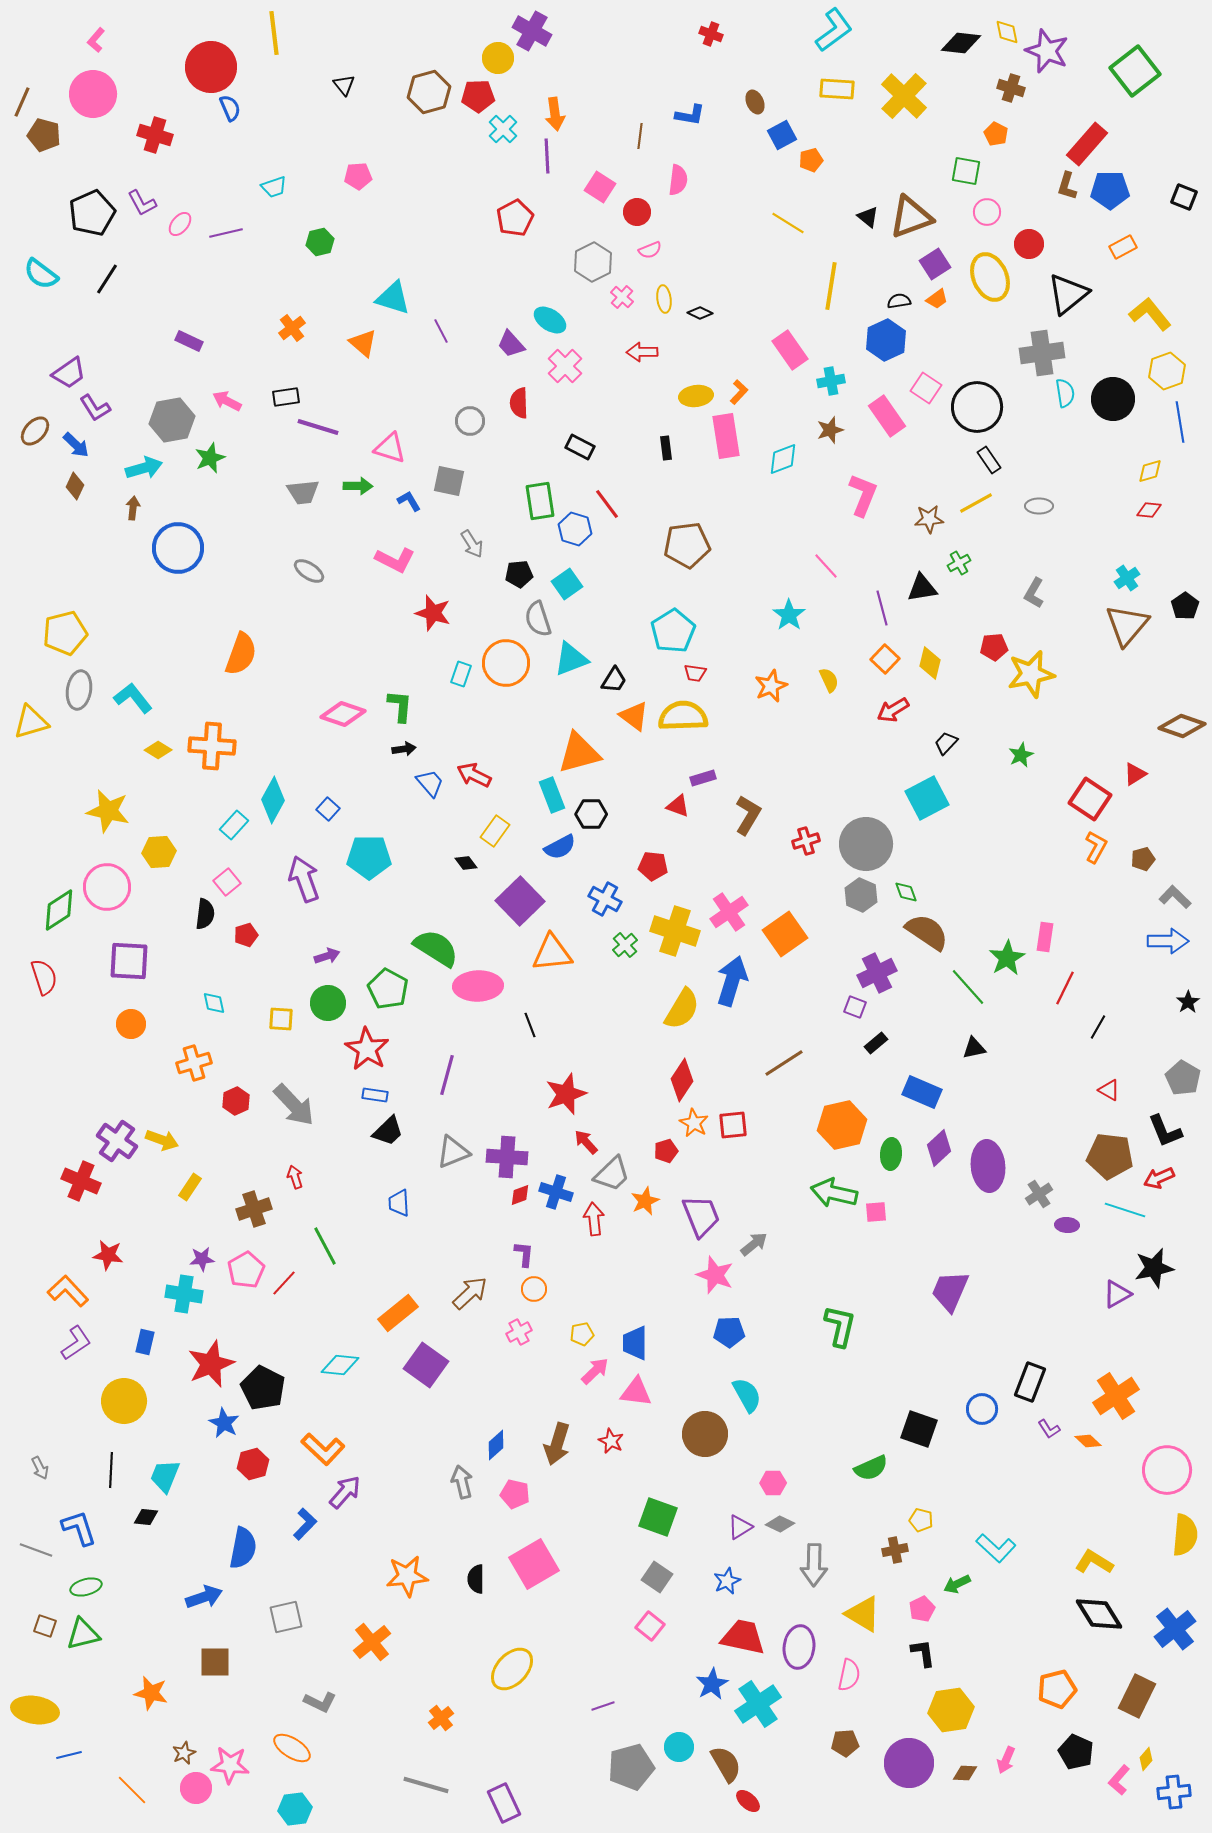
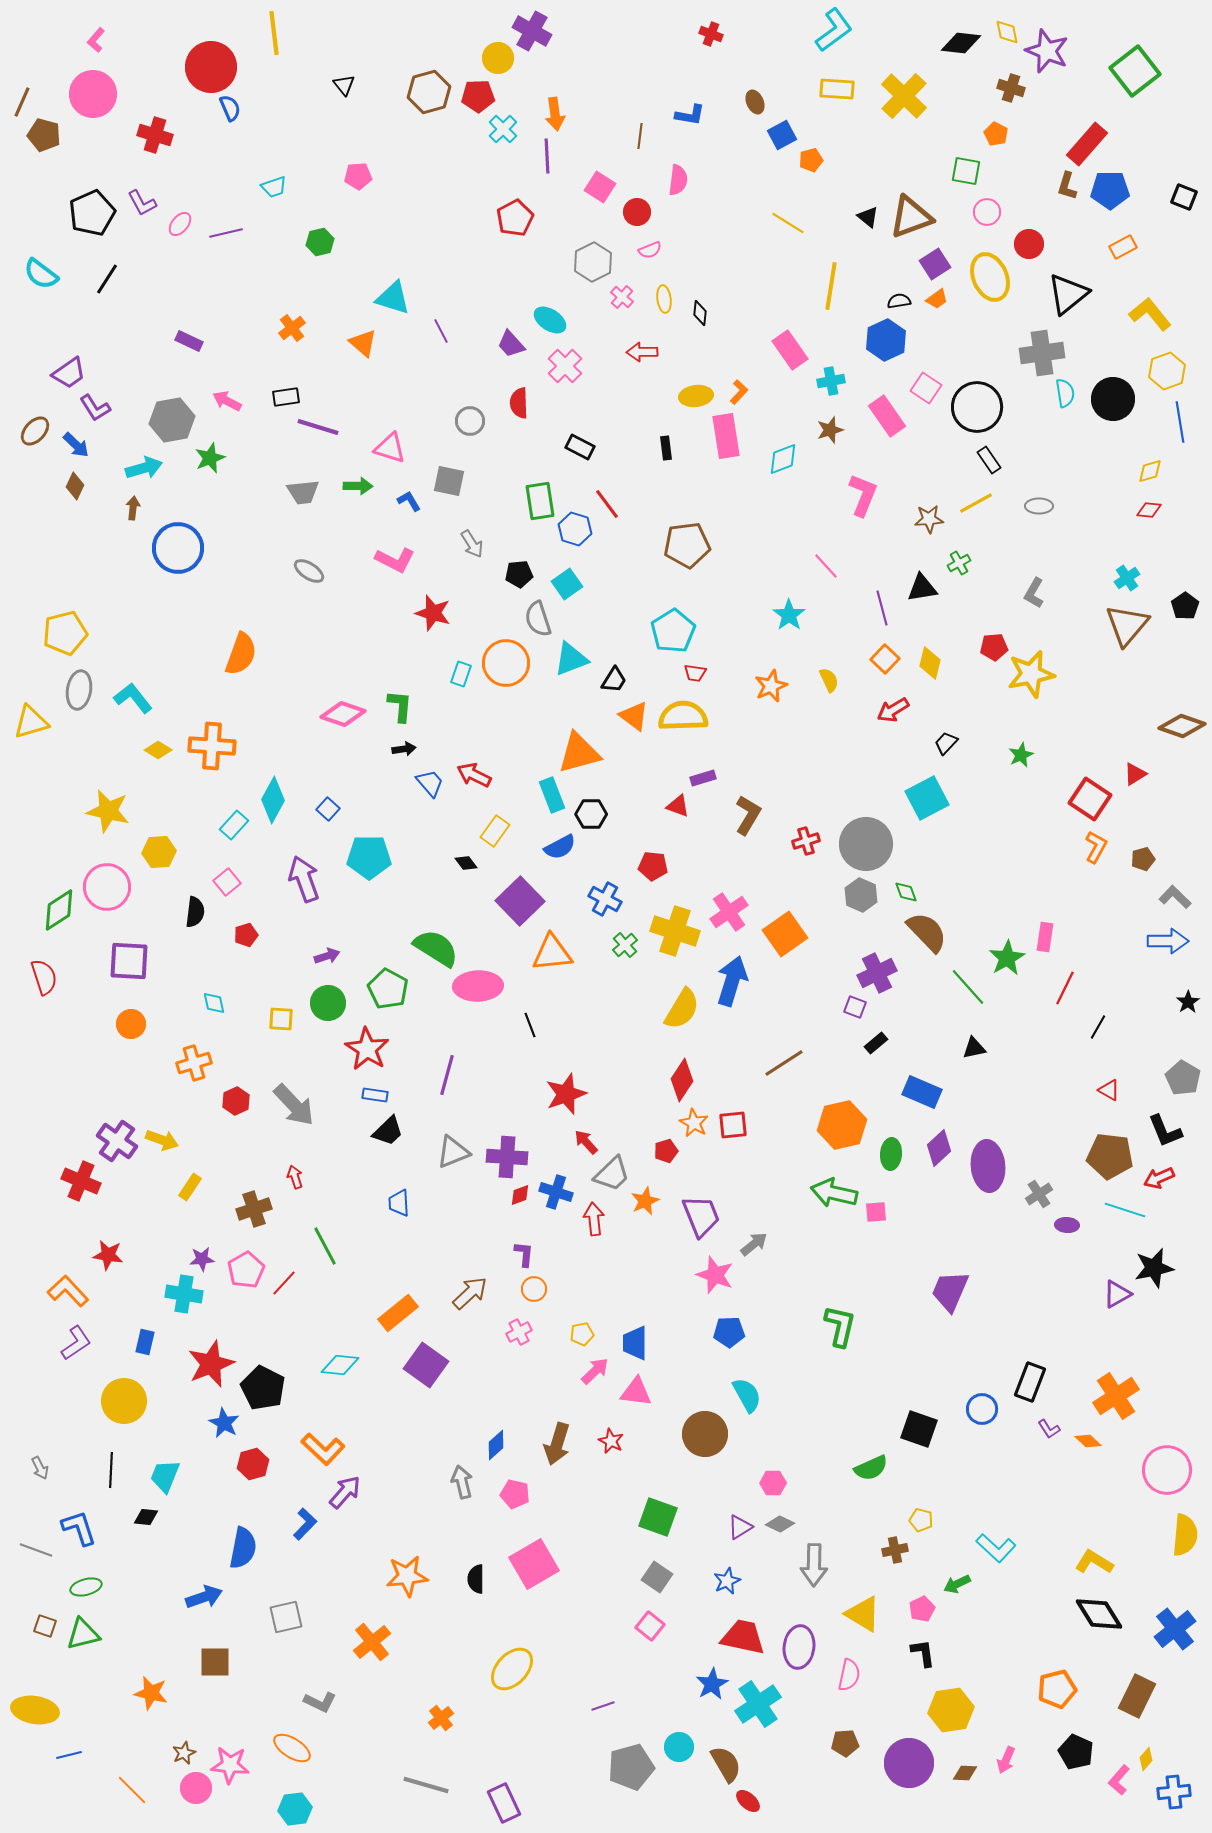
black diamond at (700, 313): rotated 70 degrees clockwise
black semicircle at (205, 914): moved 10 px left, 2 px up
brown semicircle at (927, 932): rotated 12 degrees clockwise
